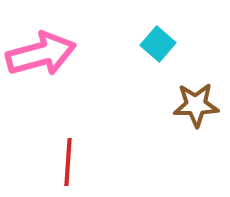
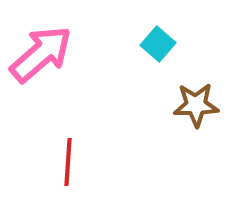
pink arrow: rotated 26 degrees counterclockwise
